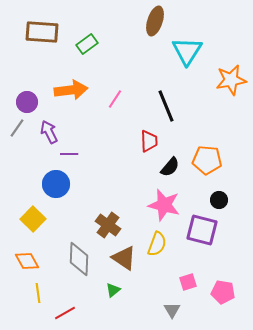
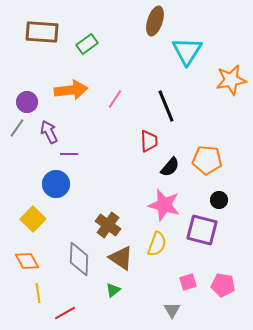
brown triangle: moved 3 px left
pink pentagon: moved 7 px up
